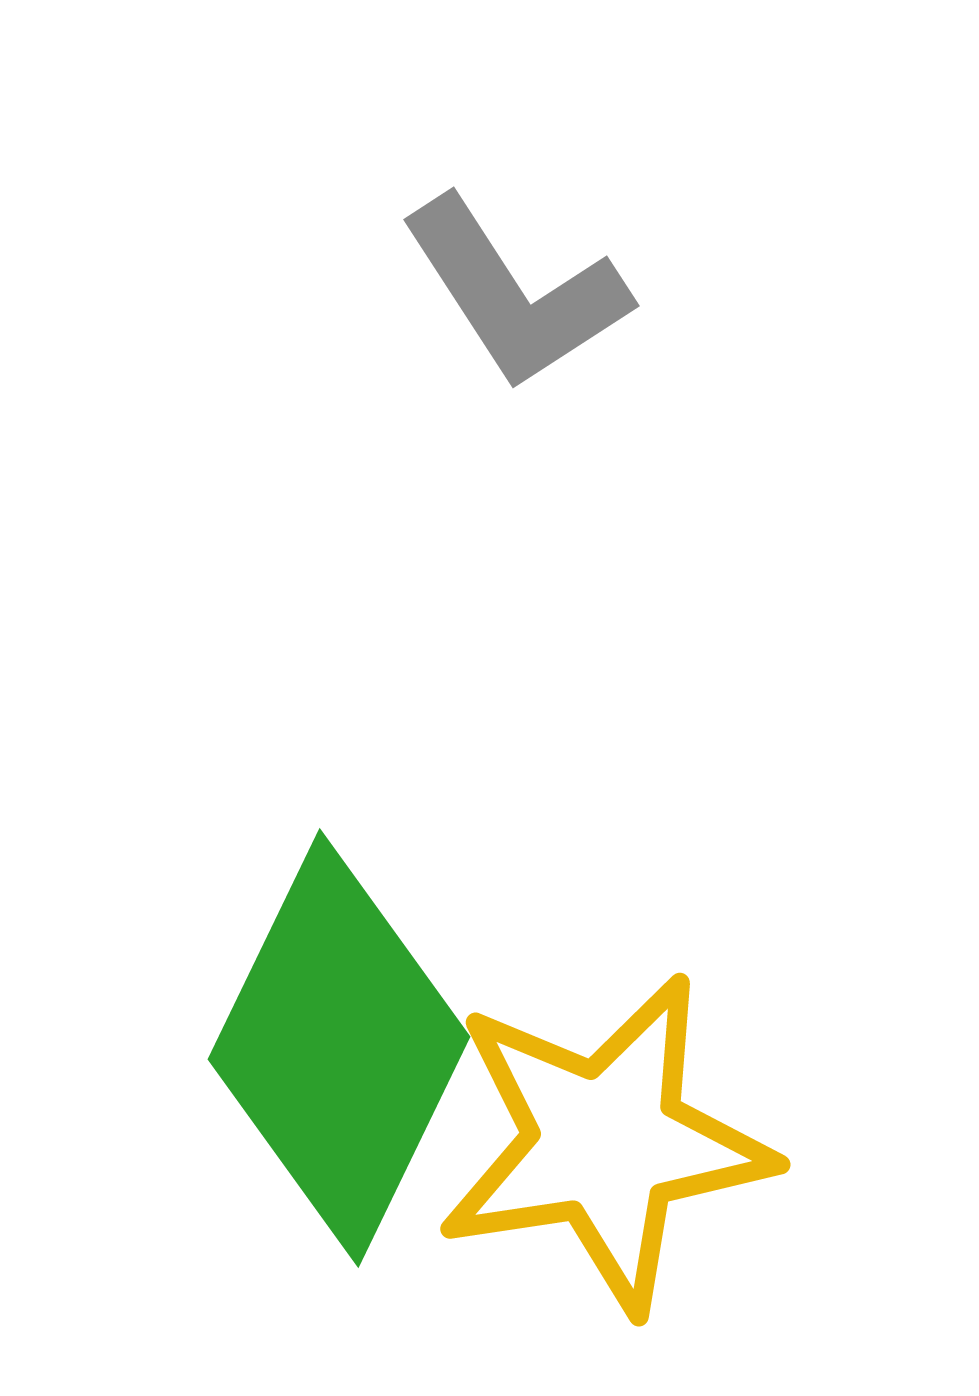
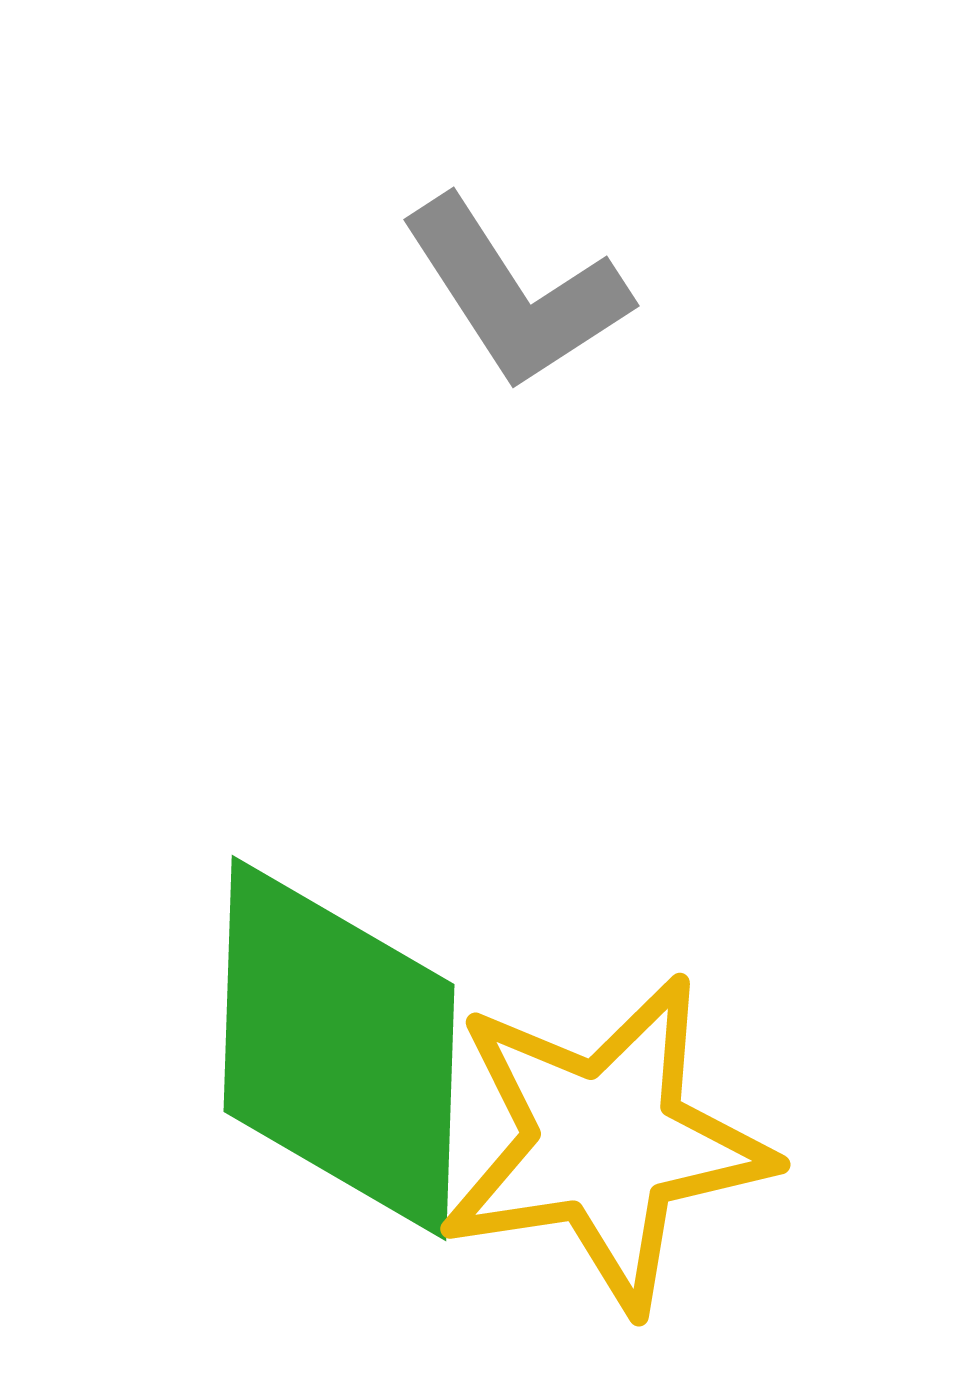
green diamond: rotated 24 degrees counterclockwise
